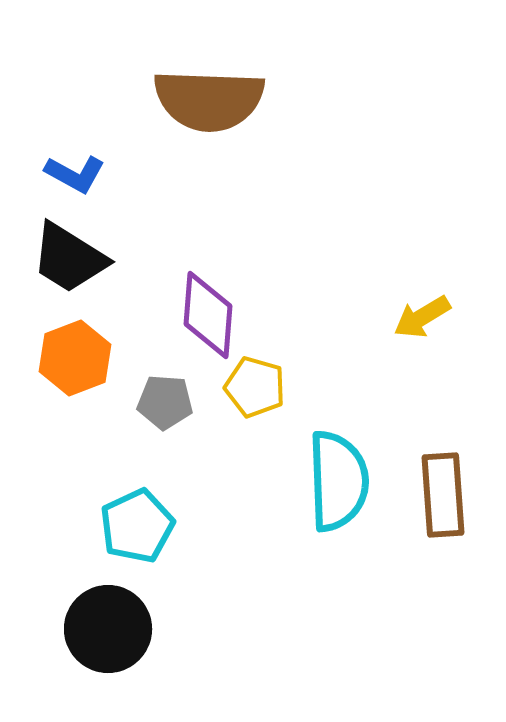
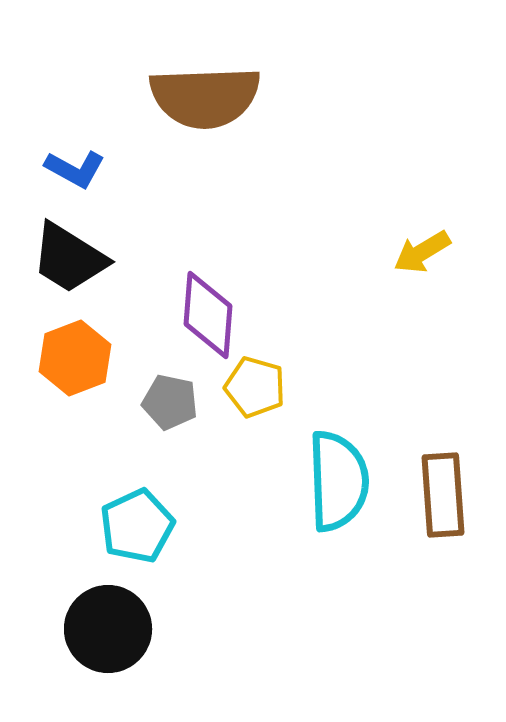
brown semicircle: moved 4 px left, 3 px up; rotated 4 degrees counterclockwise
blue L-shape: moved 5 px up
yellow arrow: moved 65 px up
gray pentagon: moved 5 px right; rotated 8 degrees clockwise
